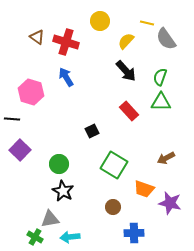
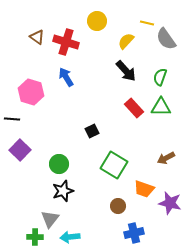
yellow circle: moved 3 px left
green triangle: moved 5 px down
red rectangle: moved 5 px right, 3 px up
black star: rotated 25 degrees clockwise
brown circle: moved 5 px right, 1 px up
gray triangle: rotated 42 degrees counterclockwise
blue cross: rotated 12 degrees counterclockwise
green cross: rotated 28 degrees counterclockwise
